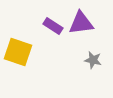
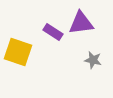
purple rectangle: moved 6 px down
